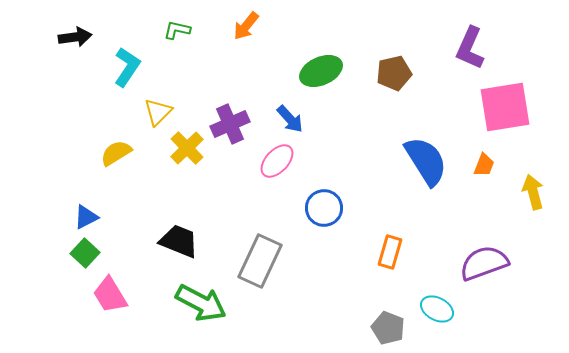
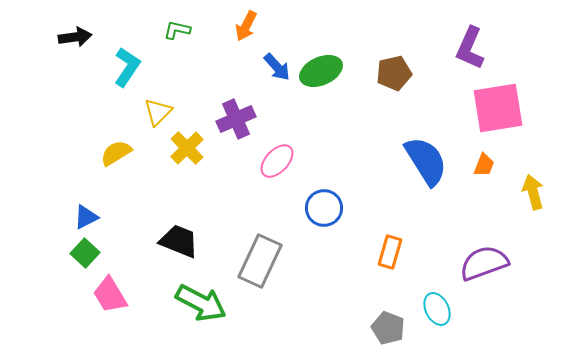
orange arrow: rotated 12 degrees counterclockwise
pink square: moved 7 px left, 1 px down
blue arrow: moved 13 px left, 52 px up
purple cross: moved 6 px right, 5 px up
cyan ellipse: rotated 36 degrees clockwise
